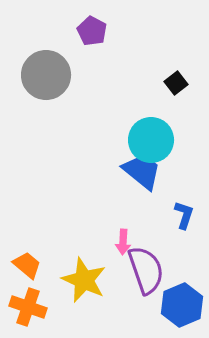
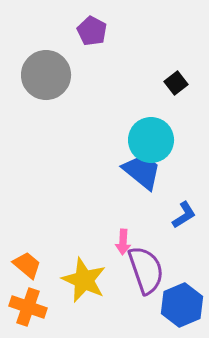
blue L-shape: rotated 40 degrees clockwise
